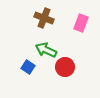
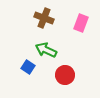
red circle: moved 8 px down
